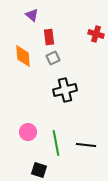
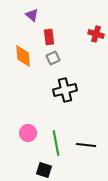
pink circle: moved 1 px down
black square: moved 5 px right
